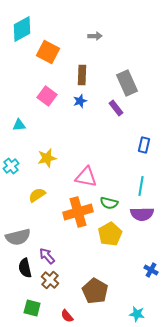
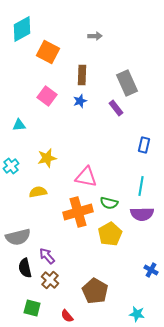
yellow semicircle: moved 1 px right, 3 px up; rotated 24 degrees clockwise
